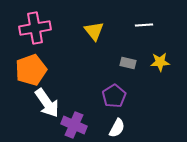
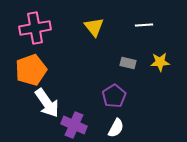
yellow triangle: moved 4 px up
white semicircle: moved 1 px left
